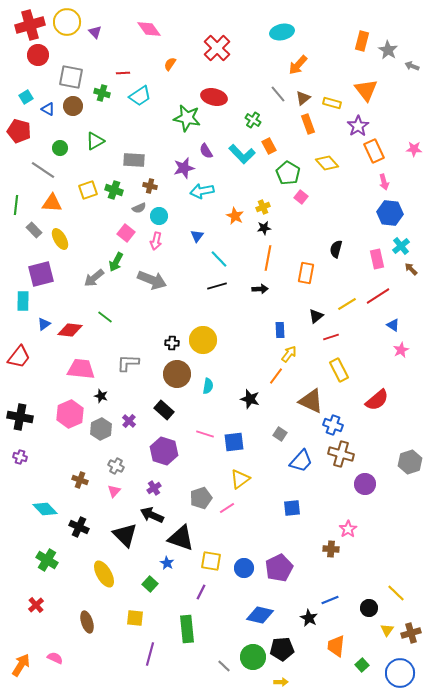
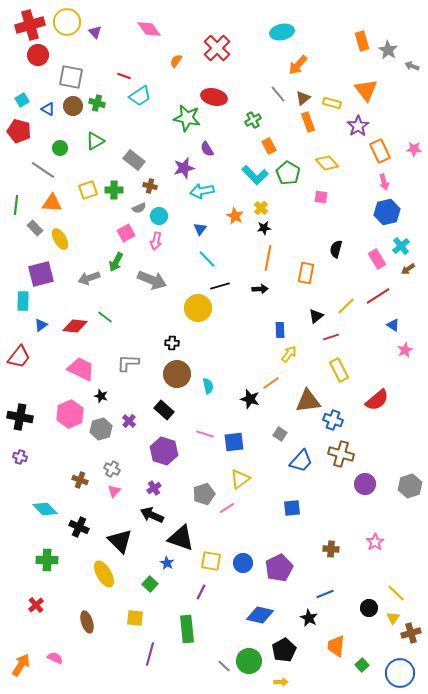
orange rectangle at (362, 41): rotated 30 degrees counterclockwise
orange semicircle at (170, 64): moved 6 px right, 3 px up
red line at (123, 73): moved 1 px right, 3 px down; rotated 24 degrees clockwise
green cross at (102, 93): moved 5 px left, 10 px down
cyan square at (26, 97): moved 4 px left, 3 px down
green cross at (253, 120): rotated 28 degrees clockwise
orange rectangle at (308, 124): moved 2 px up
purple semicircle at (206, 151): moved 1 px right, 2 px up
orange rectangle at (374, 151): moved 6 px right
cyan L-shape at (242, 154): moved 13 px right, 21 px down
gray rectangle at (134, 160): rotated 35 degrees clockwise
green cross at (114, 190): rotated 18 degrees counterclockwise
pink square at (301, 197): moved 20 px right; rotated 32 degrees counterclockwise
yellow cross at (263, 207): moved 2 px left, 1 px down; rotated 24 degrees counterclockwise
blue hexagon at (390, 213): moved 3 px left, 1 px up; rotated 20 degrees counterclockwise
gray rectangle at (34, 230): moved 1 px right, 2 px up
pink square at (126, 233): rotated 24 degrees clockwise
blue triangle at (197, 236): moved 3 px right, 7 px up
cyan line at (219, 259): moved 12 px left
pink rectangle at (377, 259): rotated 18 degrees counterclockwise
brown arrow at (411, 269): moved 3 px left; rotated 80 degrees counterclockwise
gray arrow at (94, 278): moved 5 px left; rotated 20 degrees clockwise
black line at (217, 286): moved 3 px right
yellow line at (347, 304): moved 1 px left, 2 px down; rotated 12 degrees counterclockwise
blue triangle at (44, 324): moved 3 px left, 1 px down
red diamond at (70, 330): moved 5 px right, 4 px up
yellow circle at (203, 340): moved 5 px left, 32 px up
pink star at (401, 350): moved 4 px right
pink trapezoid at (81, 369): rotated 20 degrees clockwise
orange line at (276, 376): moved 5 px left, 7 px down; rotated 18 degrees clockwise
cyan semicircle at (208, 386): rotated 21 degrees counterclockwise
brown triangle at (311, 401): moved 3 px left; rotated 32 degrees counterclockwise
blue cross at (333, 425): moved 5 px up
gray hexagon at (101, 429): rotated 10 degrees clockwise
gray hexagon at (410, 462): moved 24 px down
gray cross at (116, 466): moved 4 px left, 3 px down
gray pentagon at (201, 498): moved 3 px right, 4 px up
pink star at (348, 529): moved 27 px right, 13 px down
black triangle at (125, 535): moved 5 px left, 6 px down
green cross at (47, 560): rotated 30 degrees counterclockwise
blue circle at (244, 568): moved 1 px left, 5 px up
blue line at (330, 600): moved 5 px left, 6 px up
yellow triangle at (387, 630): moved 6 px right, 12 px up
black pentagon at (282, 649): moved 2 px right, 1 px down; rotated 25 degrees counterclockwise
green circle at (253, 657): moved 4 px left, 4 px down
